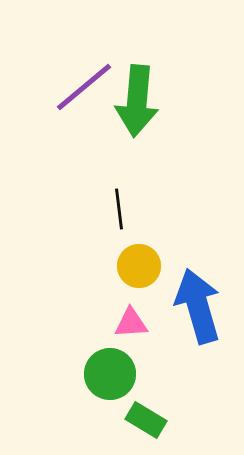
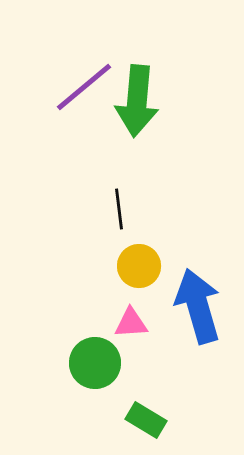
green circle: moved 15 px left, 11 px up
